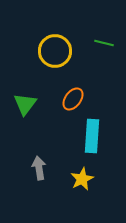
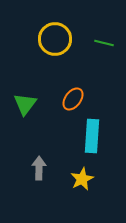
yellow circle: moved 12 px up
gray arrow: rotated 10 degrees clockwise
